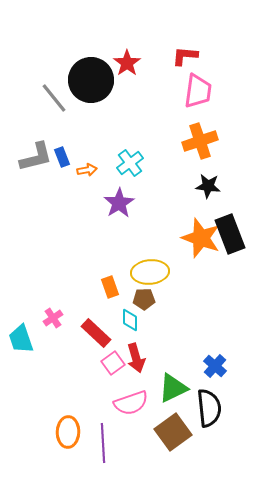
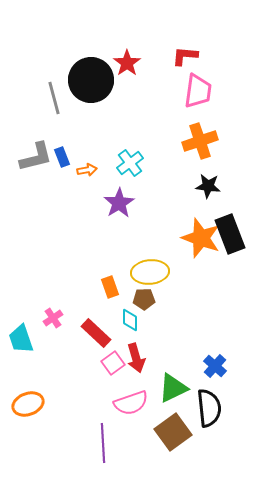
gray line: rotated 24 degrees clockwise
orange ellipse: moved 40 px left, 28 px up; rotated 68 degrees clockwise
